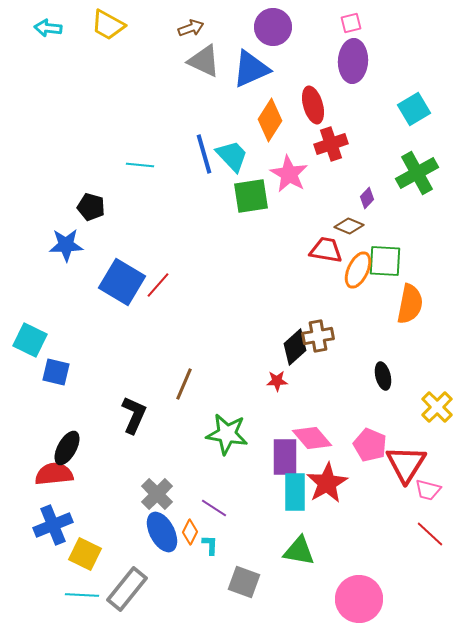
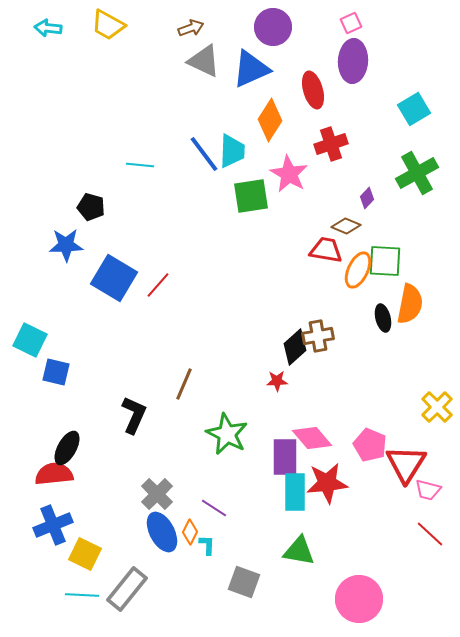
pink square at (351, 23): rotated 10 degrees counterclockwise
red ellipse at (313, 105): moved 15 px up
blue line at (204, 154): rotated 21 degrees counterclockwise
cyan trapezoid at (232, 156): moved 5 px up; rotated 45 degrees clockwise
brown diamond at (349, 226): moved 3 px left
blue square at (122, 282): moved 8 px left, 4 px up
black ellipse at (383, 376): moved 58 px up
green star at (227, 434): rotated 18 degrees clockwise
red star at (327, 483): rotated 24 degrees clockwise
cyan L-shape at (210, 545): moved 3 px left
